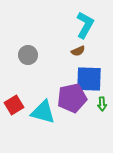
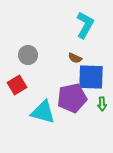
brown semicircle: moved 3 px left, 7 px down; rotated 48 degrees clockwise
blue square: moved 2 px right, 2 px up
red square: moved 3 px right, 20 px up
